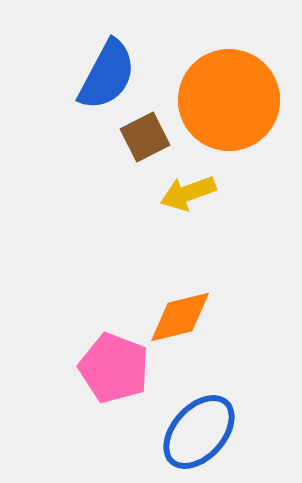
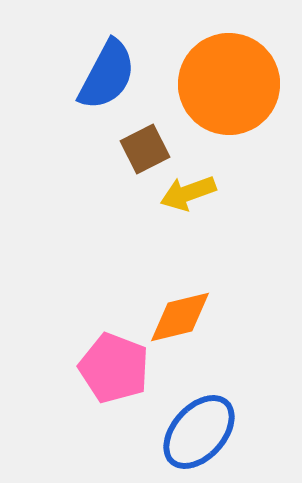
orange circle: moved 16 px up
brown square: moved 12 px down
